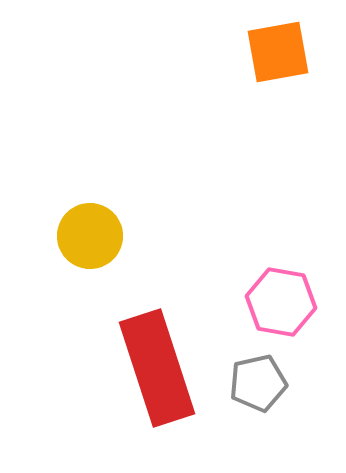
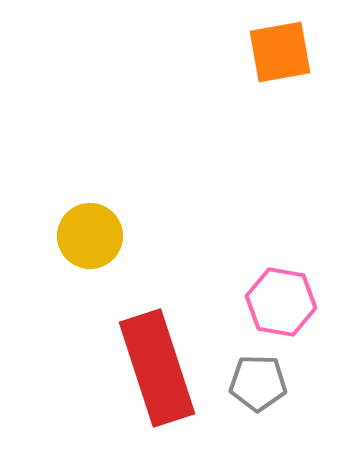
orange square: moved 2 px right
gray pentagon: rotated 14 degrees clockwise
